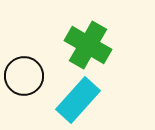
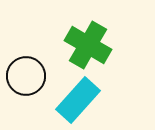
black circle: moved 2 px right
